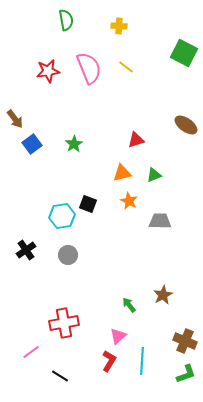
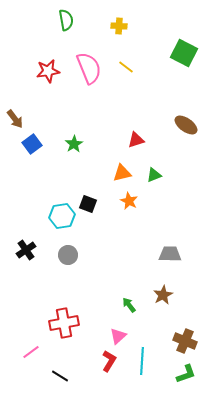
gray trapezoid: moved 10 px right, 33 px down
